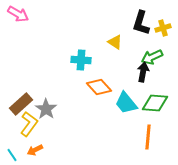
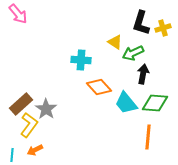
pink arrow: rotated 20 degrees clockwise
green arrow: moved 19 px left, 4 px up
black arrow: moved 2 px down
yellow L-shape: moved 1 px down
cyan line: rotated 40 degrees clockwise
